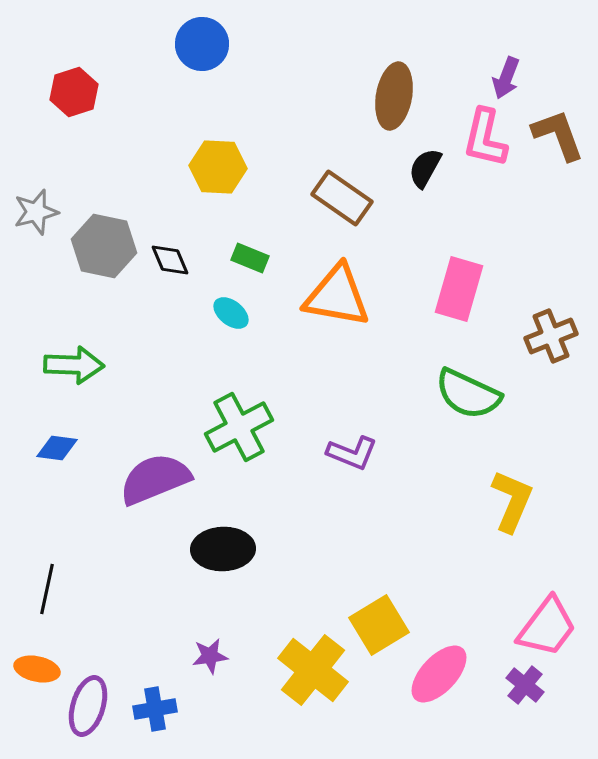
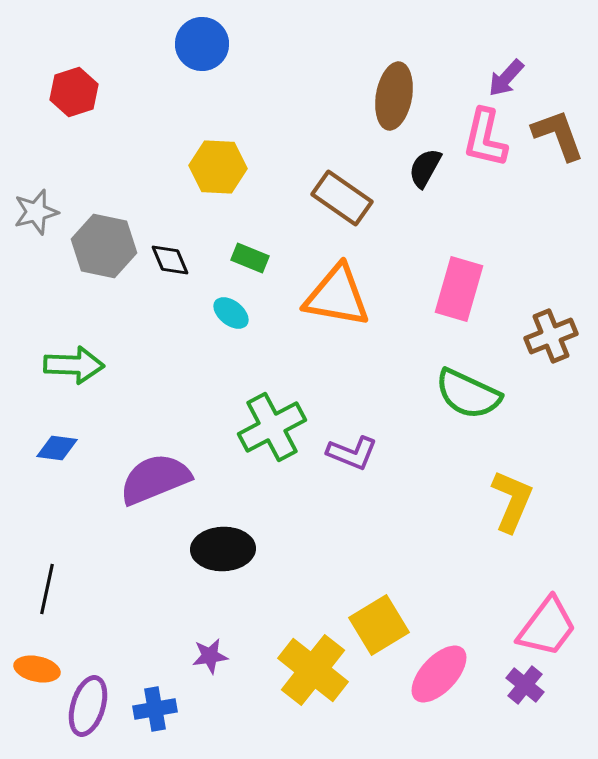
purple arrow: rotated 21 degrees clockwise
green cross: moved 33 px right
